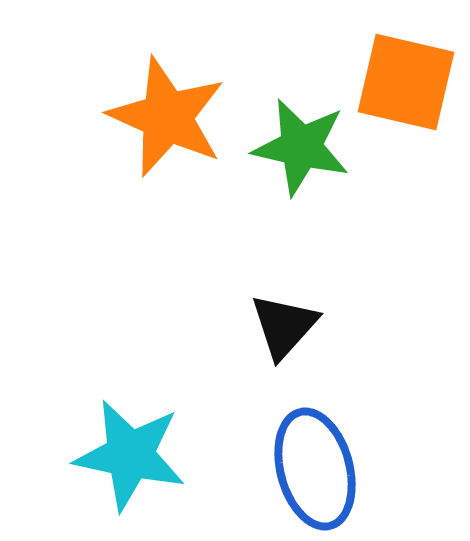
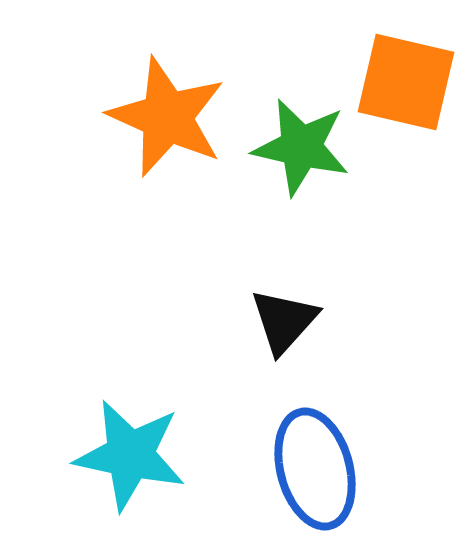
black triangle: moved 5 px up
